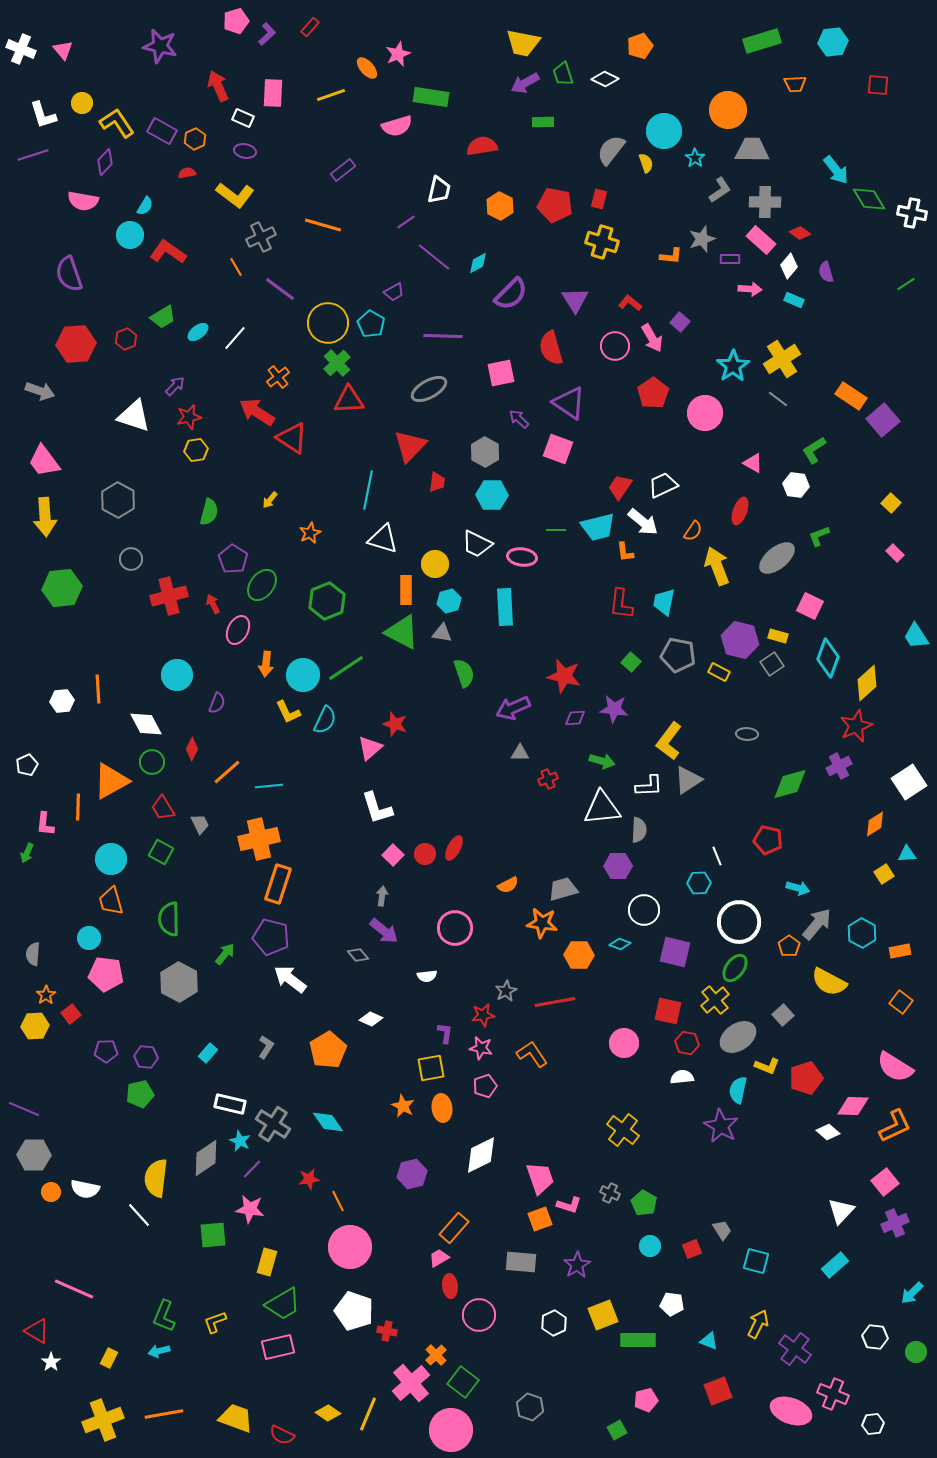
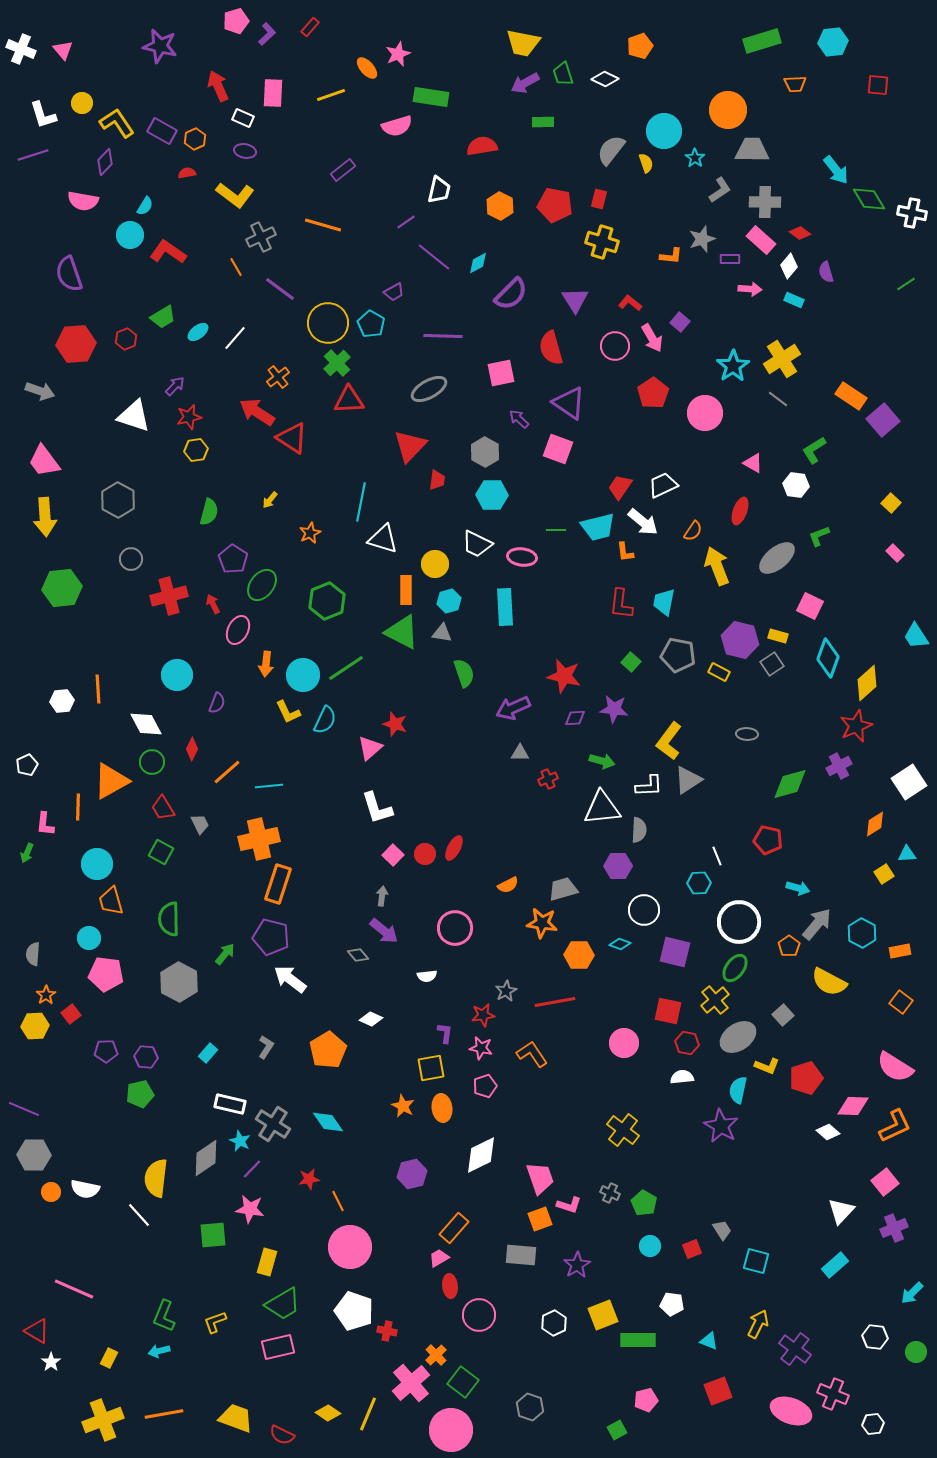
red trapezoid at (437, 482): moved 2 px up
cyan line at (368, 490): moved 7 px left, 12 px down
cyan circle at (111, 859): moved 14 px left, 5 px down
purple cross at (895, 1223): moved 1 px left, 5 px down
gray rectangle at (521, 1262): moved 7 px up
